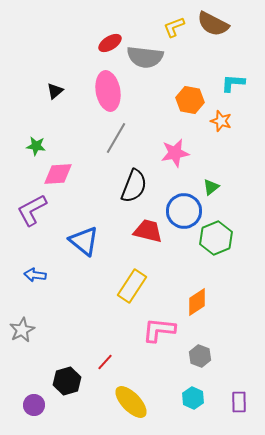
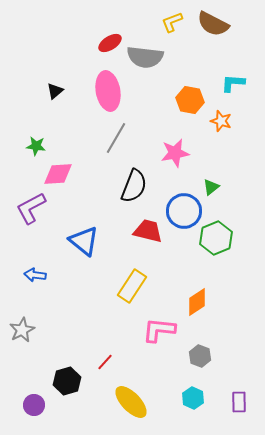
yellow L-shape: moved 2 px left, 5 px up
purple L-shape: moved 1 px left, 2 px up
